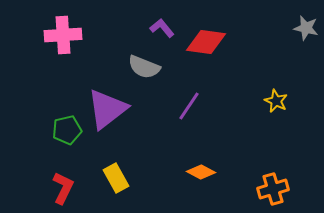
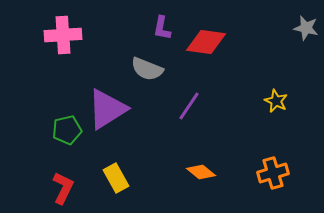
purple L-shape: rotated 130 degrees counterclockwise
gray semicircle: moved 3 px right, 2 px down
purple triangle: rotated 6 degrees clockwise
orange diamond: rotated 12 degrees clockwise
orange cross: moved 16 px up
